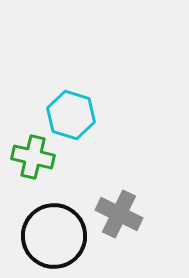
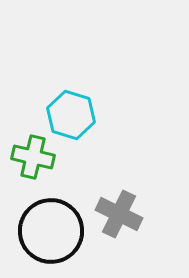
black circle: moved 3 px left, 5 px up
